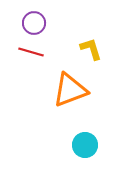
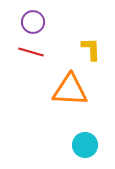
purple circle: moved 1 px left, 1 px up
yellow L-shape: rotated 15 degrees clockwise
orange triangle: rotated 24 degrees clockwise
